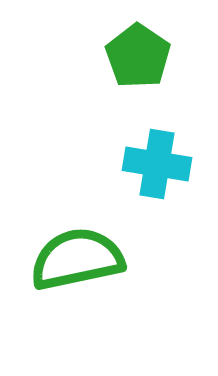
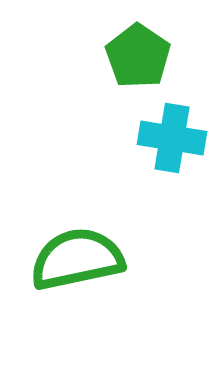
cyan cross: moved 15 px right, 26 px up
